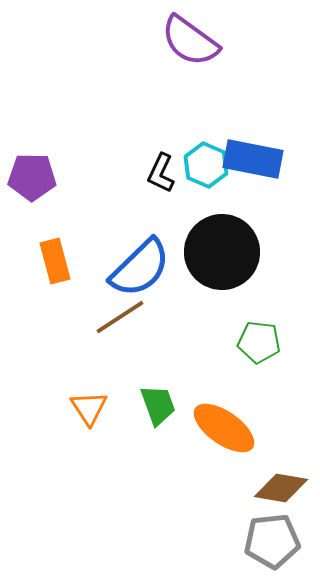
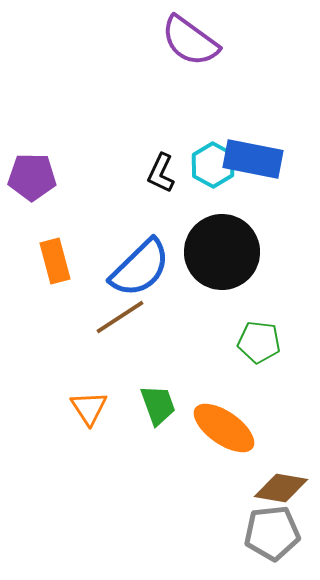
cyan hexagon: moved 7 px right; rotated 6 degrees clockwise
gray pentagon: moved 8 px up
